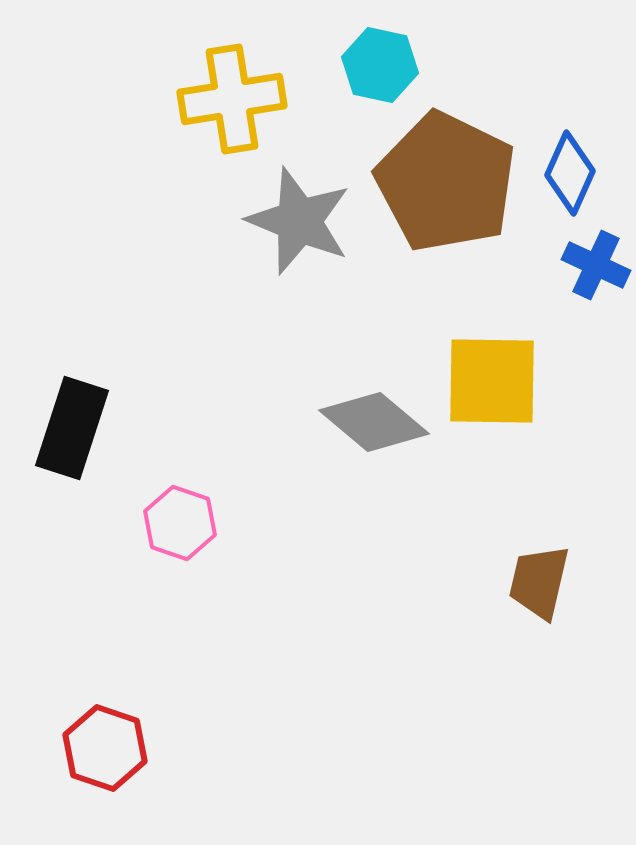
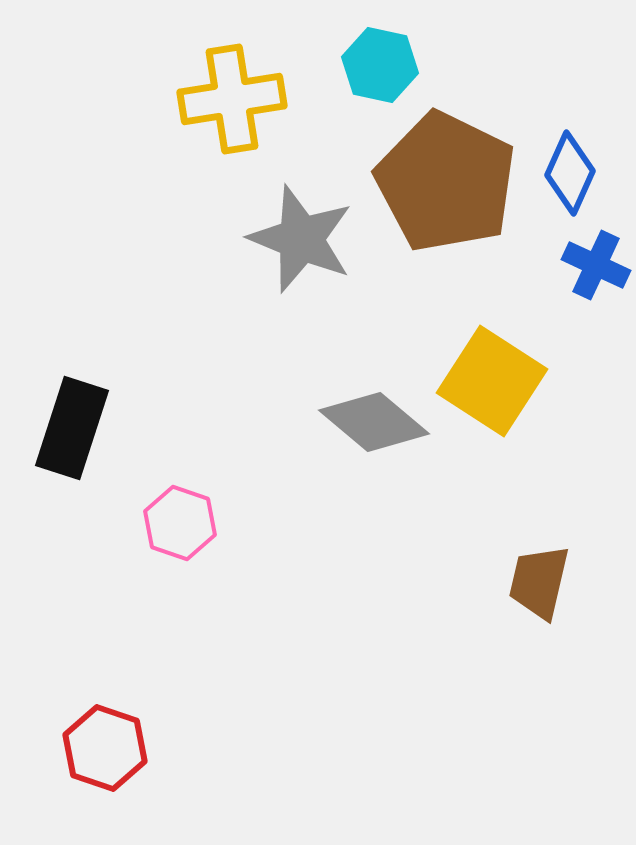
gray star: moved 2 px right, 18 px down
yellow square: rotated 32 degrees clockwise
